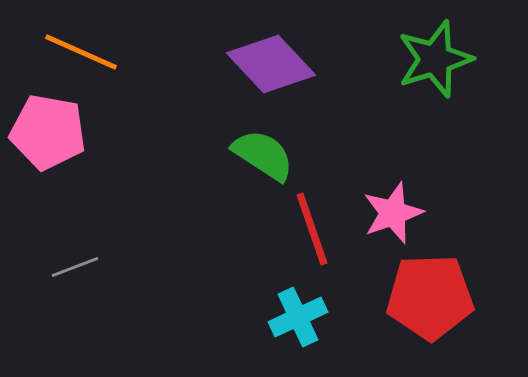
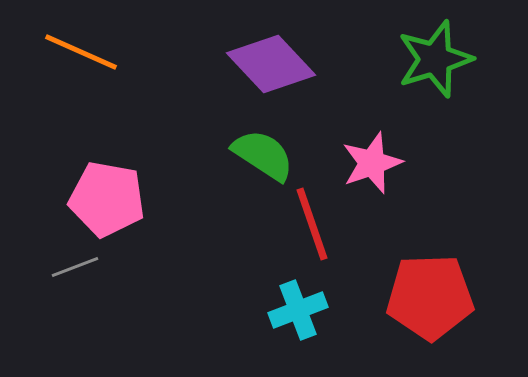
pink pentagon: moved 59 px right, 67 px down
pink star: moved 21 px left, 50 px up
red line: moved 5 px up
cyan cross: moved 7 px up; rotated 4 degrees clockwise
